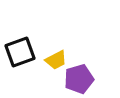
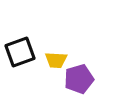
yellow trapezoid: rotated 30 degrees clockwise
